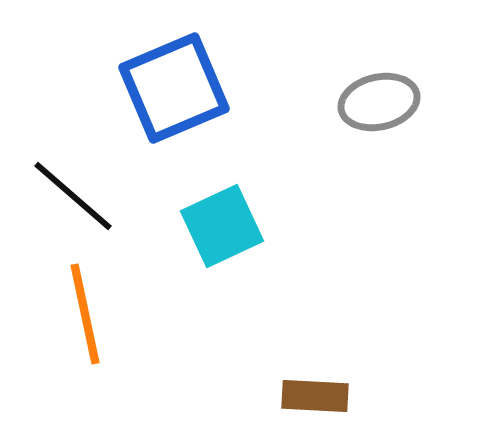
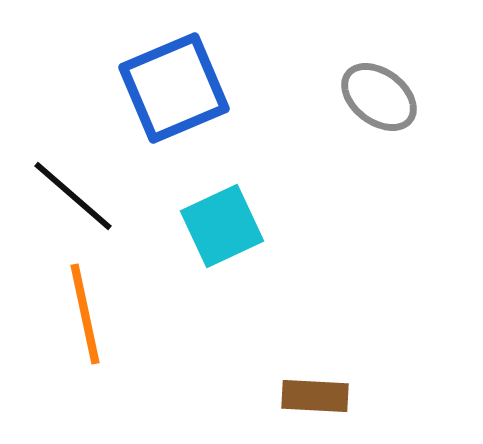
gray ellipse: moved 5 px up; rotated 50 degrees clockwise
